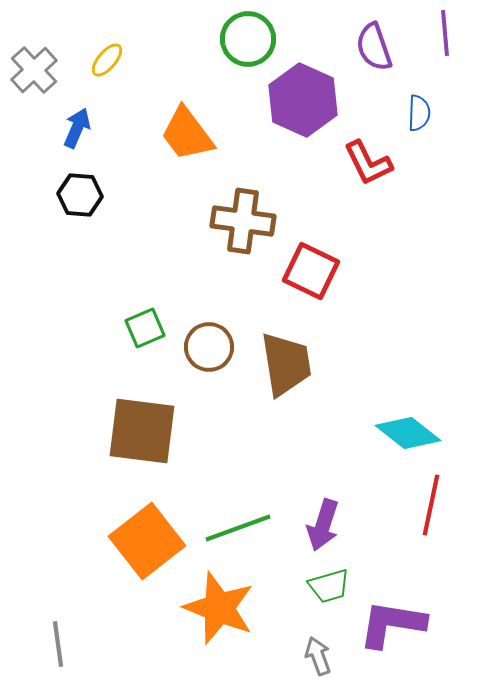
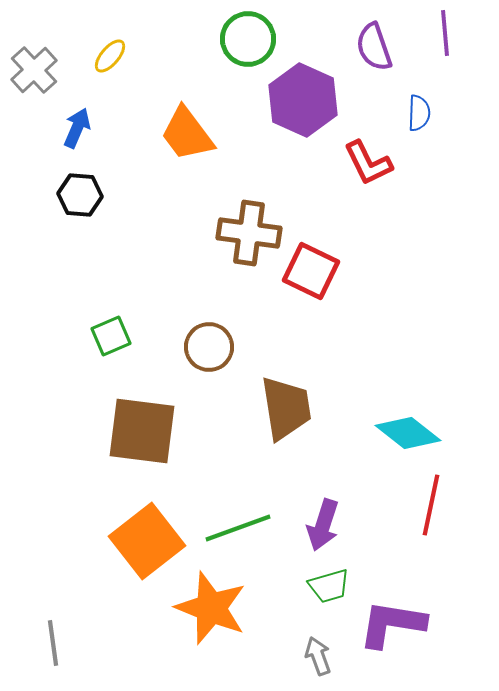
yellow ellipse: moved 3 px right, 4 px up
brown cross: moved 6 px right, 12 px down
green square: moved 34 px left, 8 px down
brown trapezoid: moved 44 px down
orange star: moved 8 px left
gray line: moved 5 px left, 1 px up
